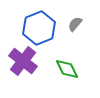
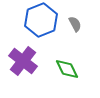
gray semicircle: rotated 112 degrees clockwise
blue hexagon: moved 2 px right, 8 px up
